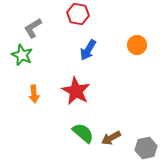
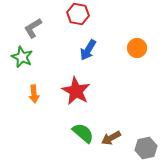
orange circle: moved 3 px down
green star: moved 2 px down
